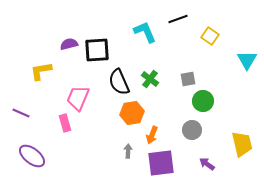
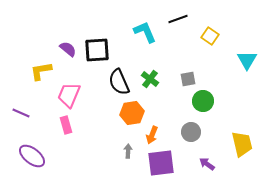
purple semicircle: moved 1 px left, 5 px down; rotated 54 degrees clockwise
pink trapezoid: moved 9 px left, 3 px up
pink rectangle: moved 1 px right, 2 px down
gray circle: moved 1 px left, 2 px down
